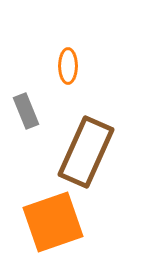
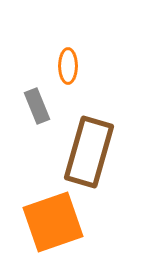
gray rectangle: moved 11 px right, 5 px up
brown rectangle: moved 3 px right; rotated 8 degrees counterclockwise
